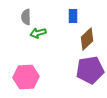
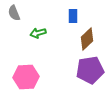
gray semicircle: moved 12 px left, 4 px up; rotated 21 degrees counterclockwise
